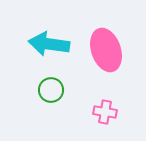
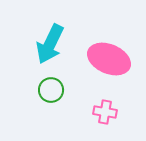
cyan arrow: moved 1 px right; rotated 72 degrees counterclockwise
pink ellipse: moved 3 px right, 9 px down; rotated 48 degrees counterclockwise
